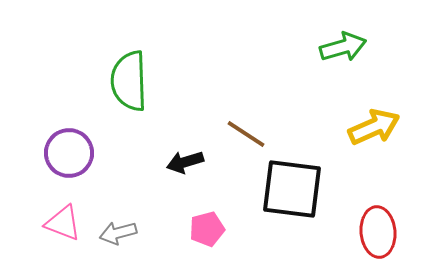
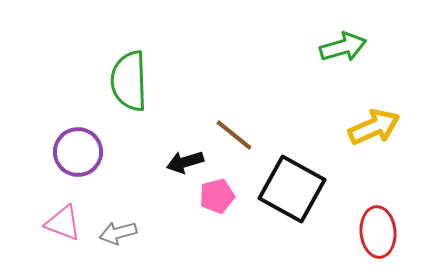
brown line: moved 12 px left, 1 px down; rotated 6 degrees clockwise
purple circle: moved 9 px right, 1 px up
black square: rotated 22 degrees clockwise
pink pentagon: moved 10 px right, 33 px up
